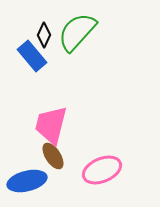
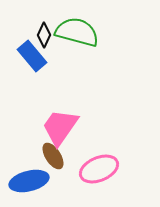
green semicircle: rotated 63 degrees clockwise
pink trapezoid: moved 9 px right, 2 px down; rotated 21 degrees clockwise
pink ellipse: moved 3 px left, 1 px up
blue ellipse: moved 2 px right
